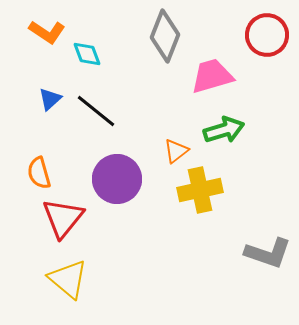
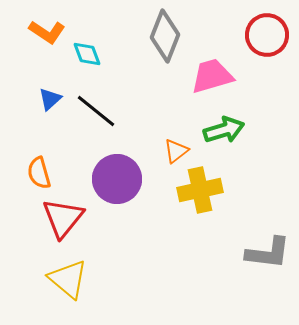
gray L-shape: rotated 12 degrees counterclockwise
